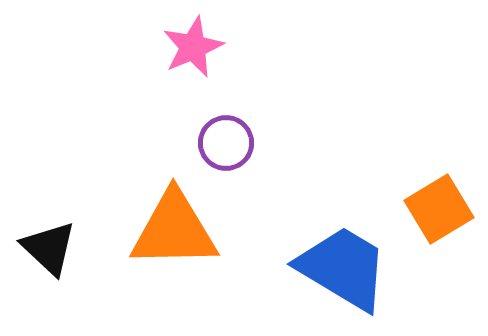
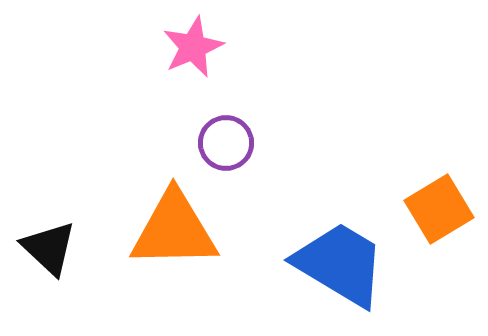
blue trapezoid: moved 3 px left, 4 px up
